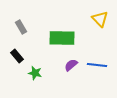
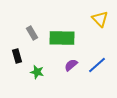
gray rectangle: moved 11 px right, 6 px down
black rectangle: rotated 24 degrees clockwise
blue line: rotated 48 degrees counterclockwise
green star: moved 2 px right, 1 px up
